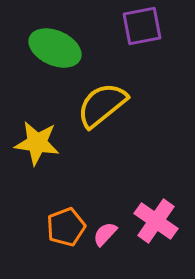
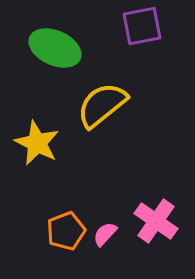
yellow star: rotated 18 degrees clockwise
orange pentagon: moved 4 px down
